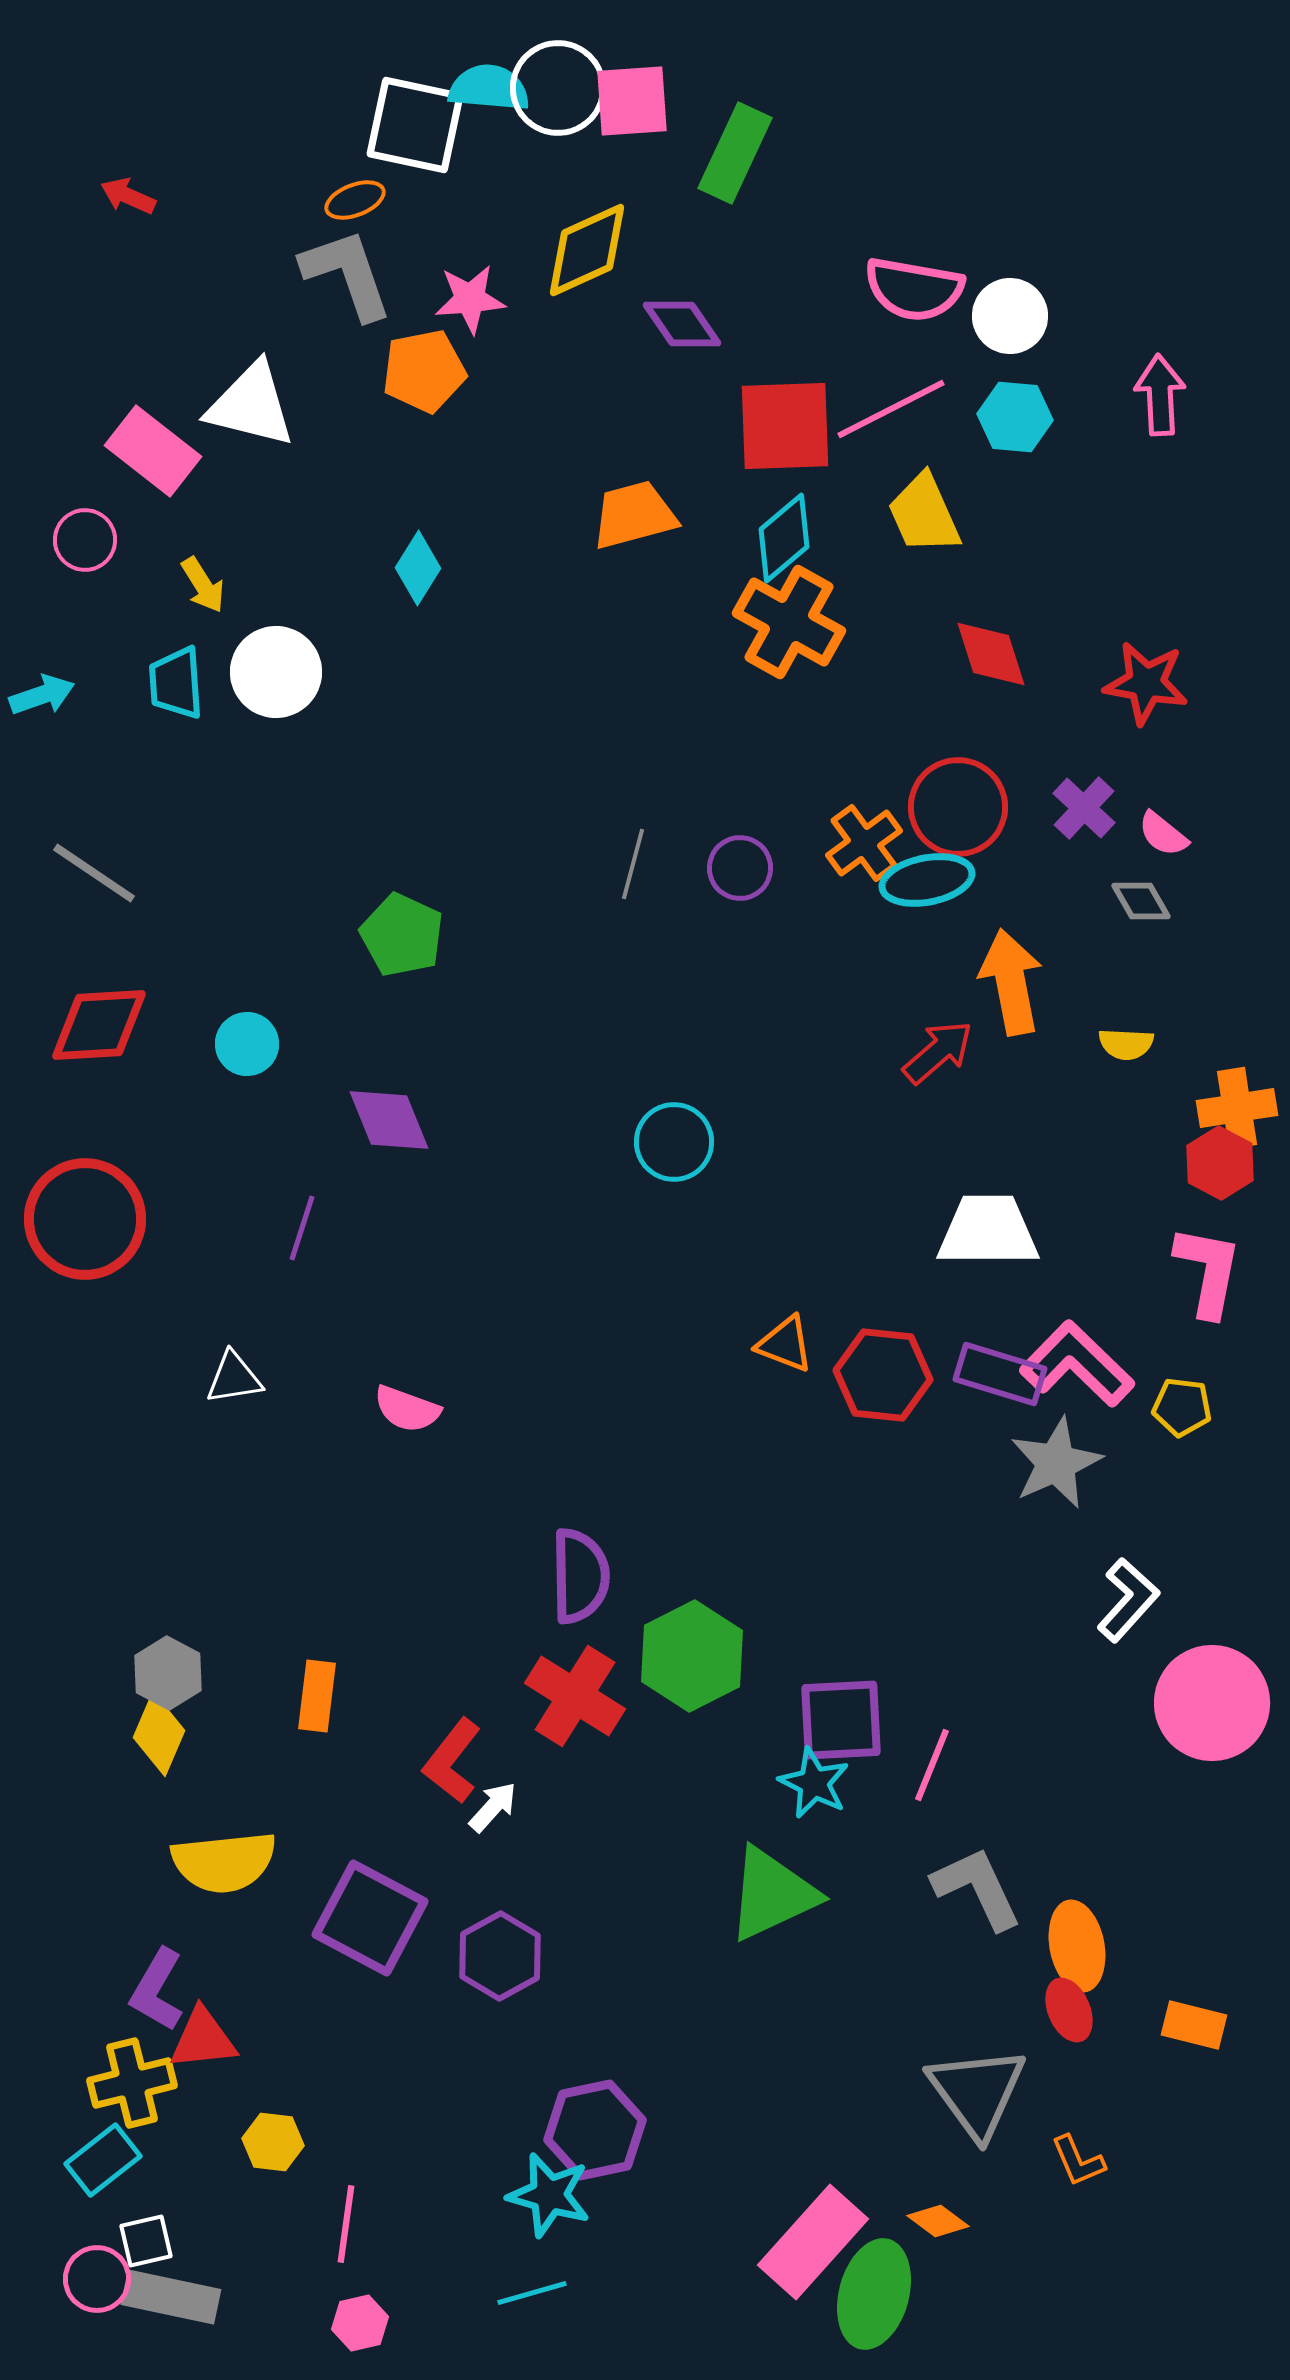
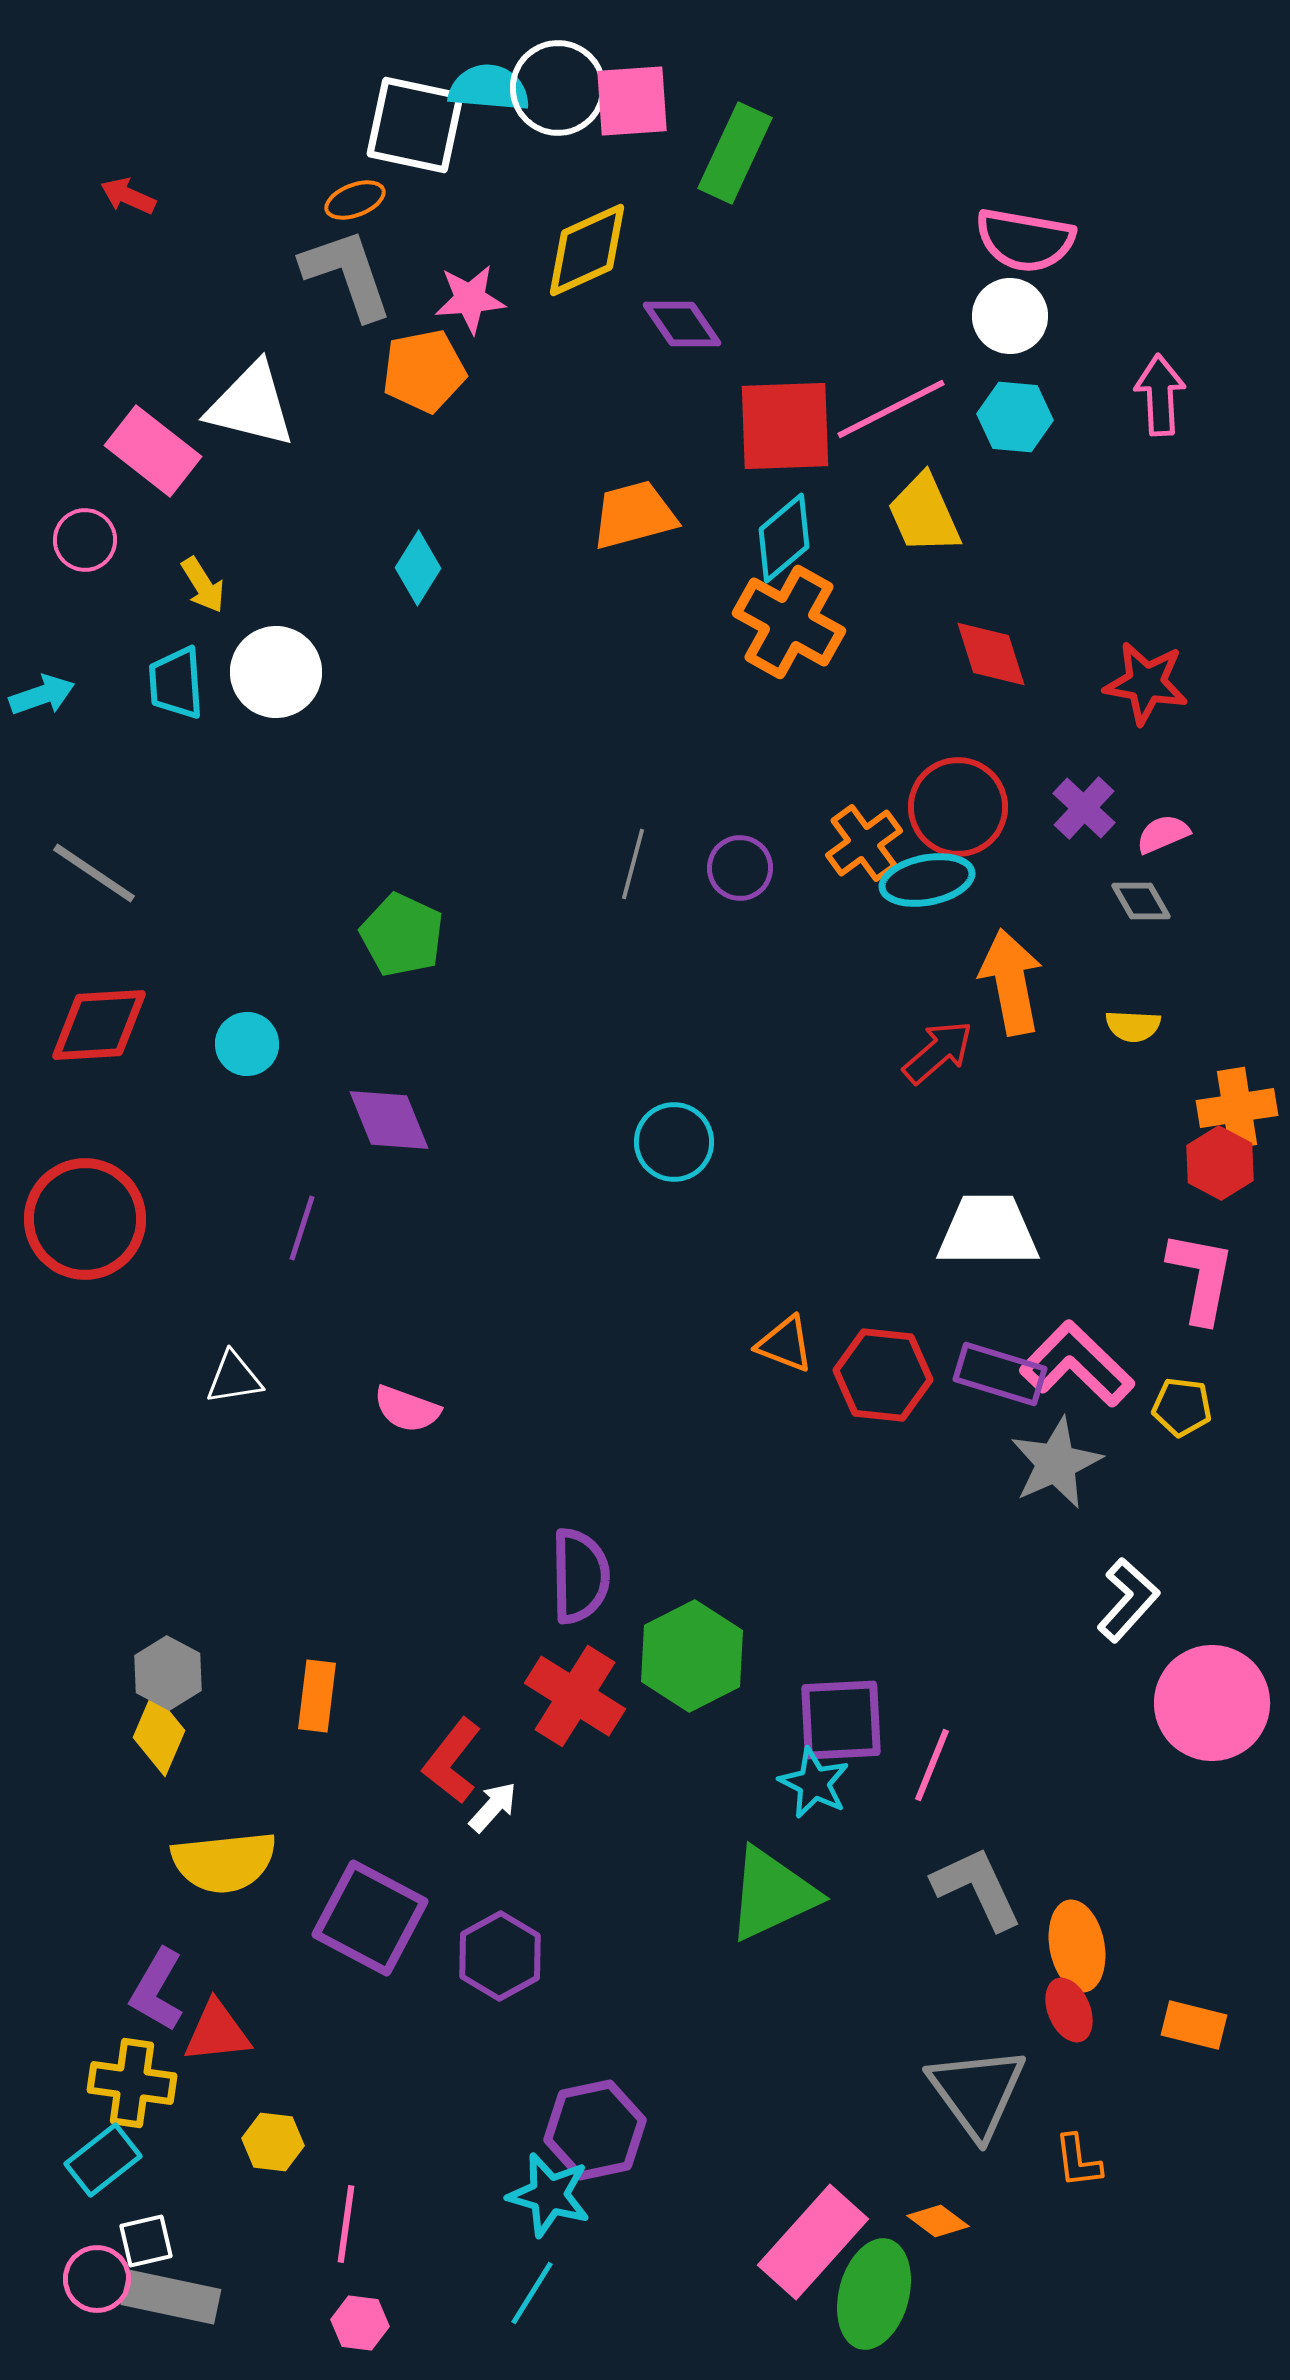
pink semicircle at (914, 289): moved 111 px right, 49 px up
pink semicircle at (1163, 834): rotated 118 degrees clockwise
yellow semicircle at (1126, 1044): moved 7 px right, 18 px up
pink L-shape at (1208, 1271): moved 7 px left, 6 px down
red triangle at (203, 2039): moved 14 px right, 7 px up
yellow cross at (132, 2083): rotated 22 degrees clockwise
orange L-shape at (1078, 2161): rotated 16 degrees clockwise
cyan line at (532, 2293): rotated 42 degrees counterclockwise
pink hexagon at (360, 2323): rotated 20 degrees clockwise
